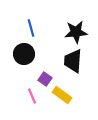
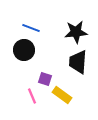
blue line: rotated 54 degrees counterclockwise
black circle: moved 4 px up
black trapezoid: moved 5 px right, 1 px down
purple square: rotated 16 degrees counterclockwise
